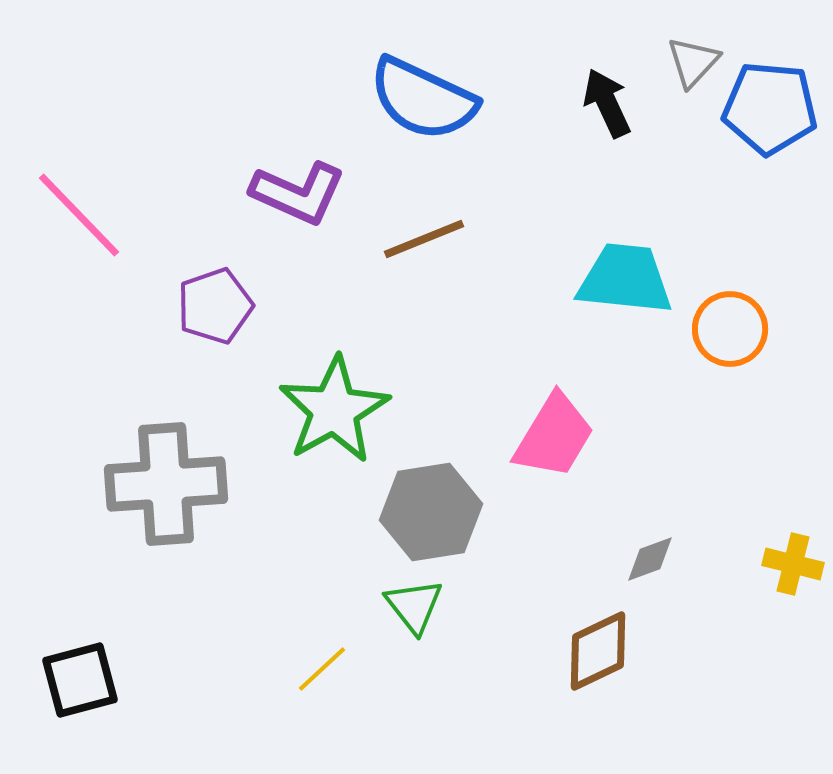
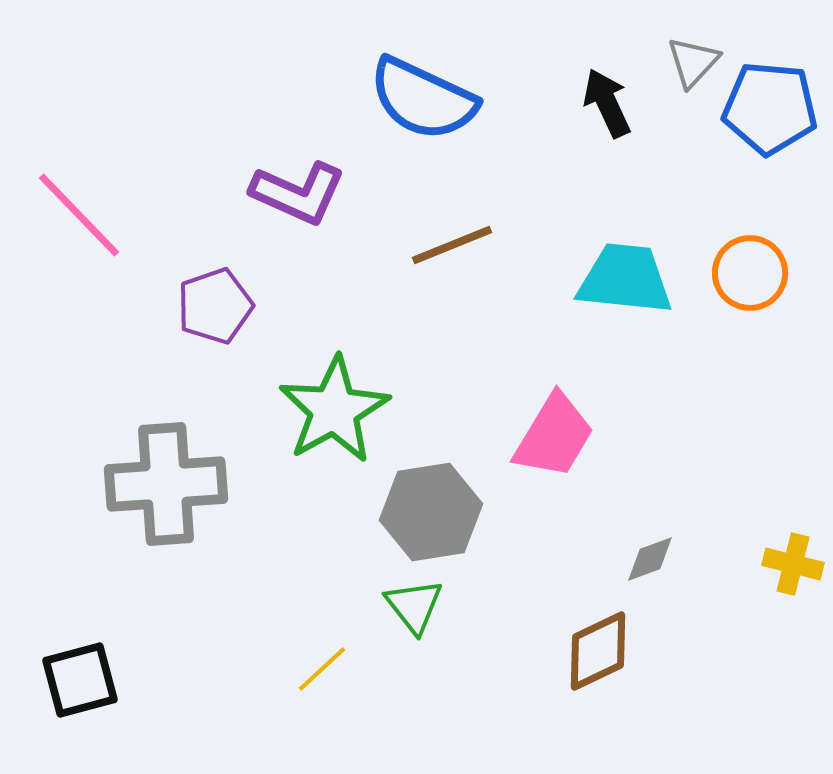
brown line: moved 28 px right, 6 px down
orange circle: moved 20 px right, 56 px up
